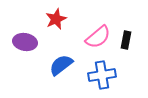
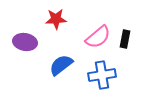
red star: rotated 20 degrees clockwise
black rectangle: moved 1 px left, 1 px up
